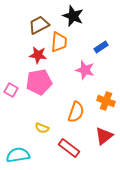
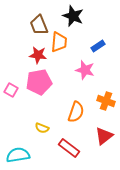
brown trapezoid: rotated 85 degrees counterclockwise
blue rectangle: moved 3 px left, 1 px up
